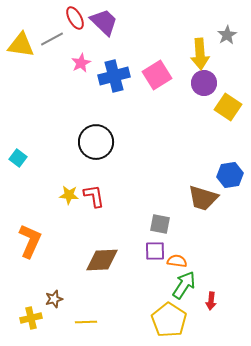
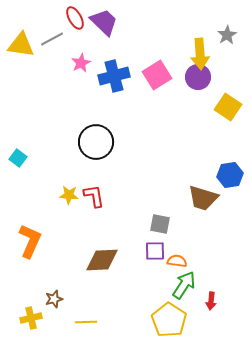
purple circle: moved 6 px left, 6 px up
